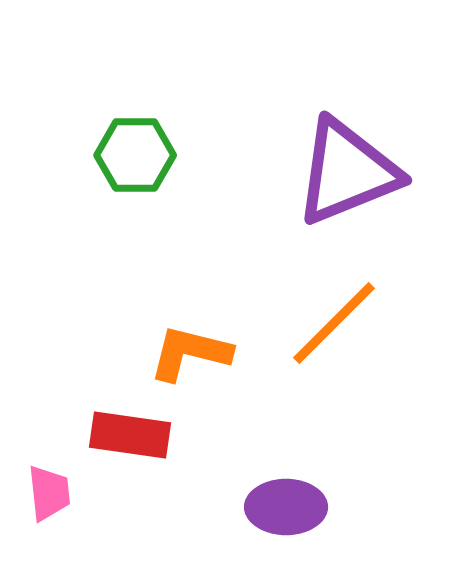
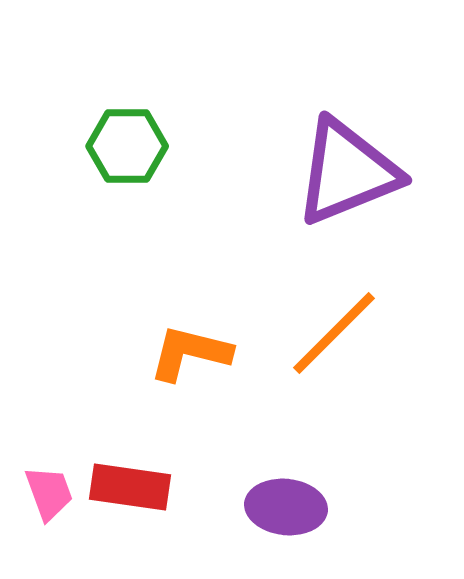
green hexagon: moved 8 px left, 9 px up
orange line: moved 10 px down
red rectangle: moved 52 px down
pink trapezoid: rotated 14 degrees counterclockwise
purple ellipse: rotated 6 degrees clockwise
